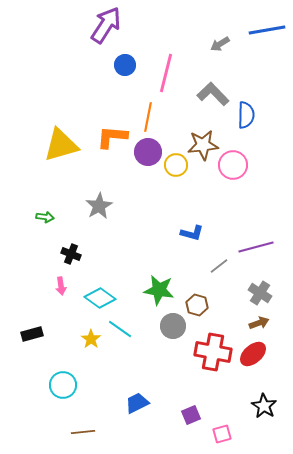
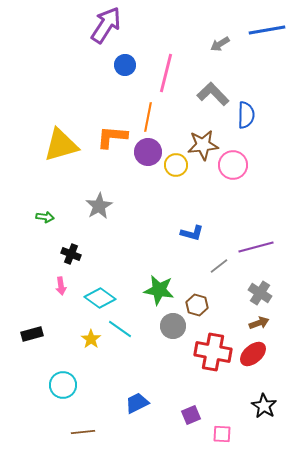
pink square: rotated 18 degrees clockwise
